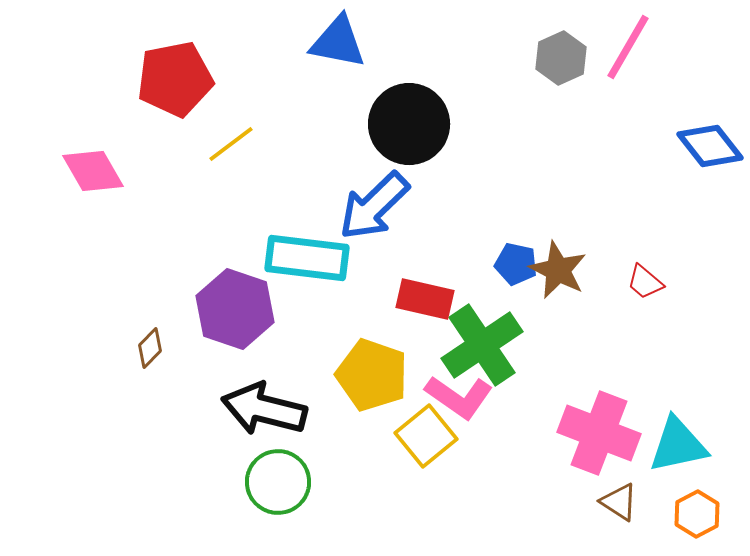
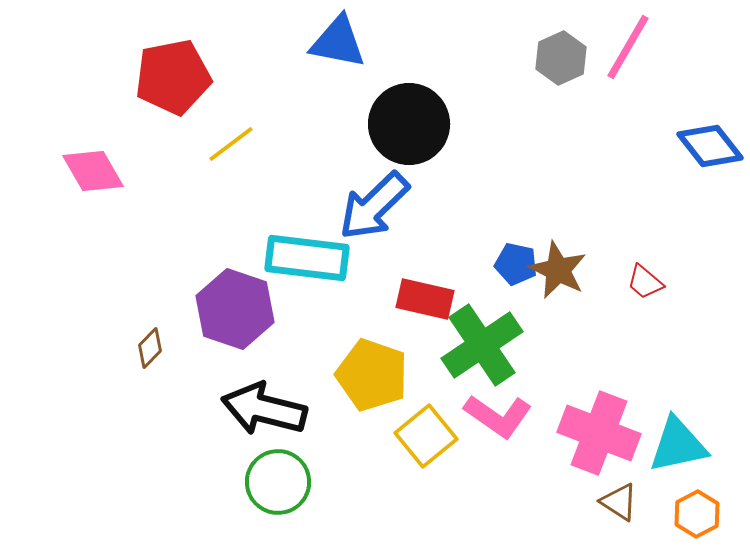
red pentagon: moved 2 px left, 2 px up
pink L-shape: moved 39 px right, 19 px down
